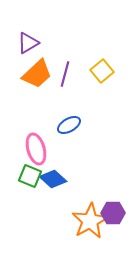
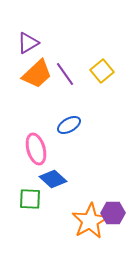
purple line: rotated 50 degrees counterclockwise
green square: moved 23 px down; rotated 20 degrees counterclockwise
